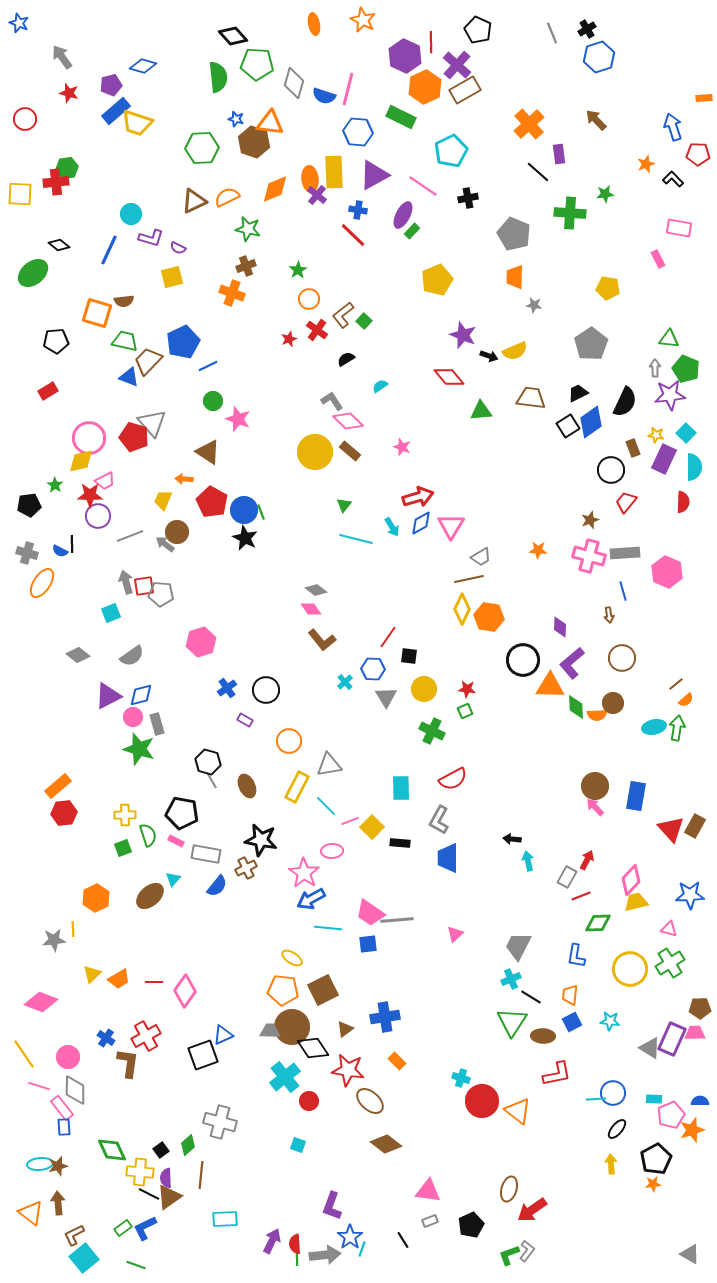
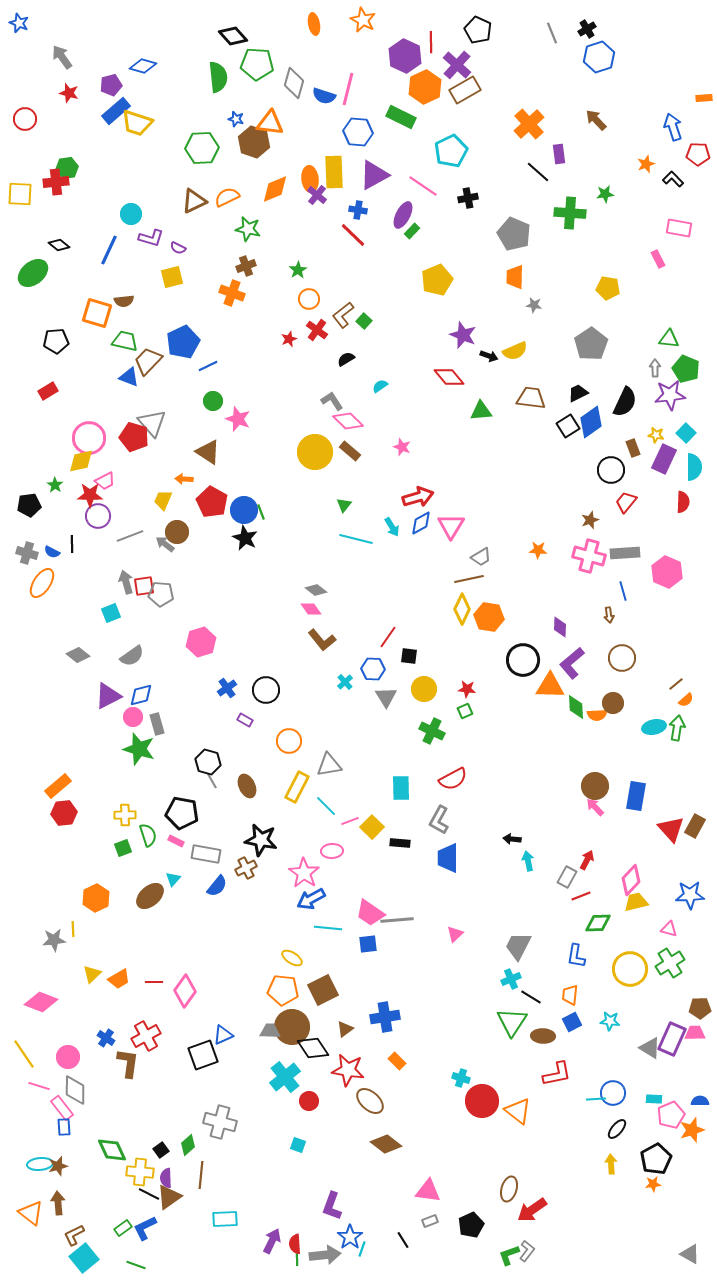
blue semicircle at (60, 551): moved 8 px left, 1 px down
